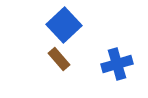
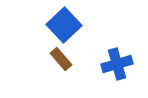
brown rectangle: moved 2 px right
